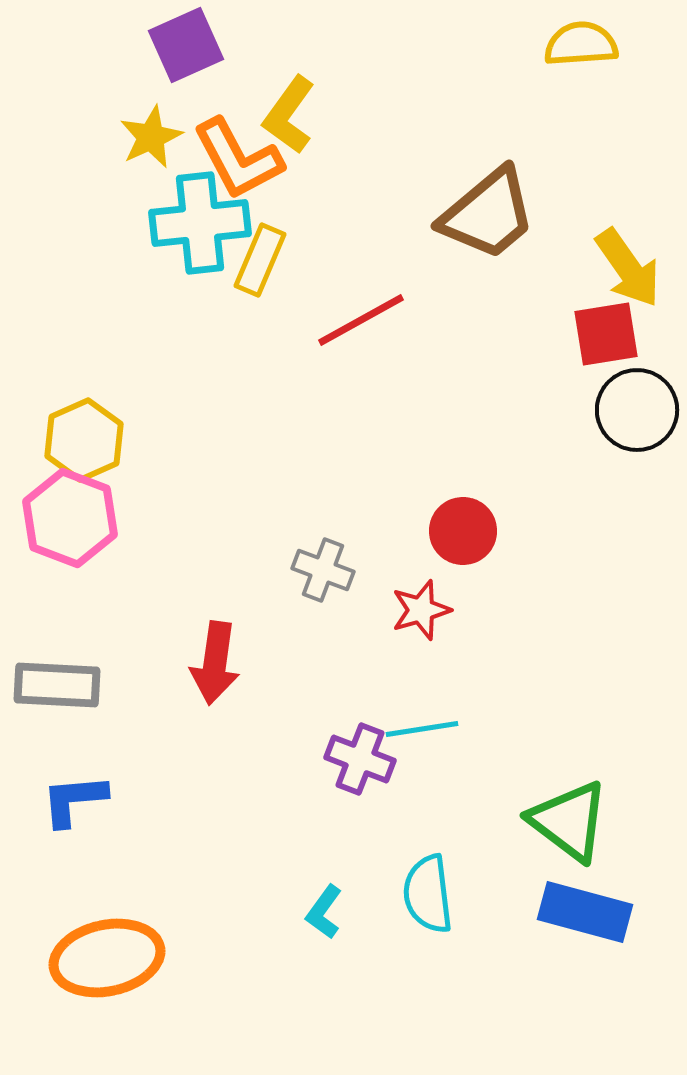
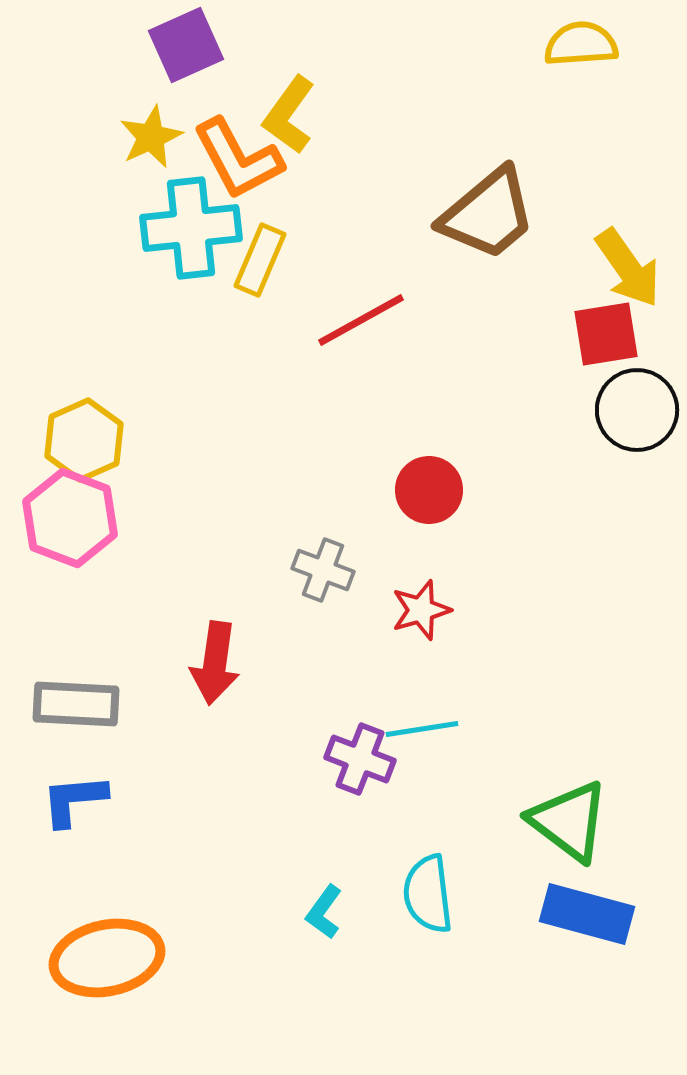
cyan cross: moved 9 px left, 5 px down
red circle: moved 34 px left, 41 px up
gray rectangle: moved 19 px right, 19 px down
blue rectangle: moved 2 px right, 2 px down
